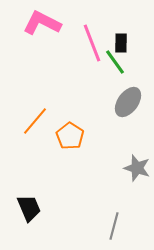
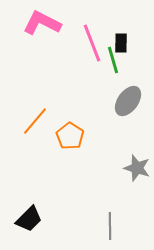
green line: moved 2 px left, 2 px up; rotated 20 degrees clockwise
gray ellipse: moved 1 px up
black trapezoid: moved 11 px down; rotated 68 degrees clockwise
gray line: moved 4 px left; rotated 16 degrees counterclockwise
